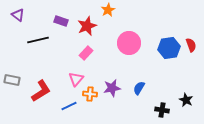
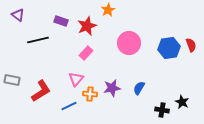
black star: moved 4 px left, 2 px down
